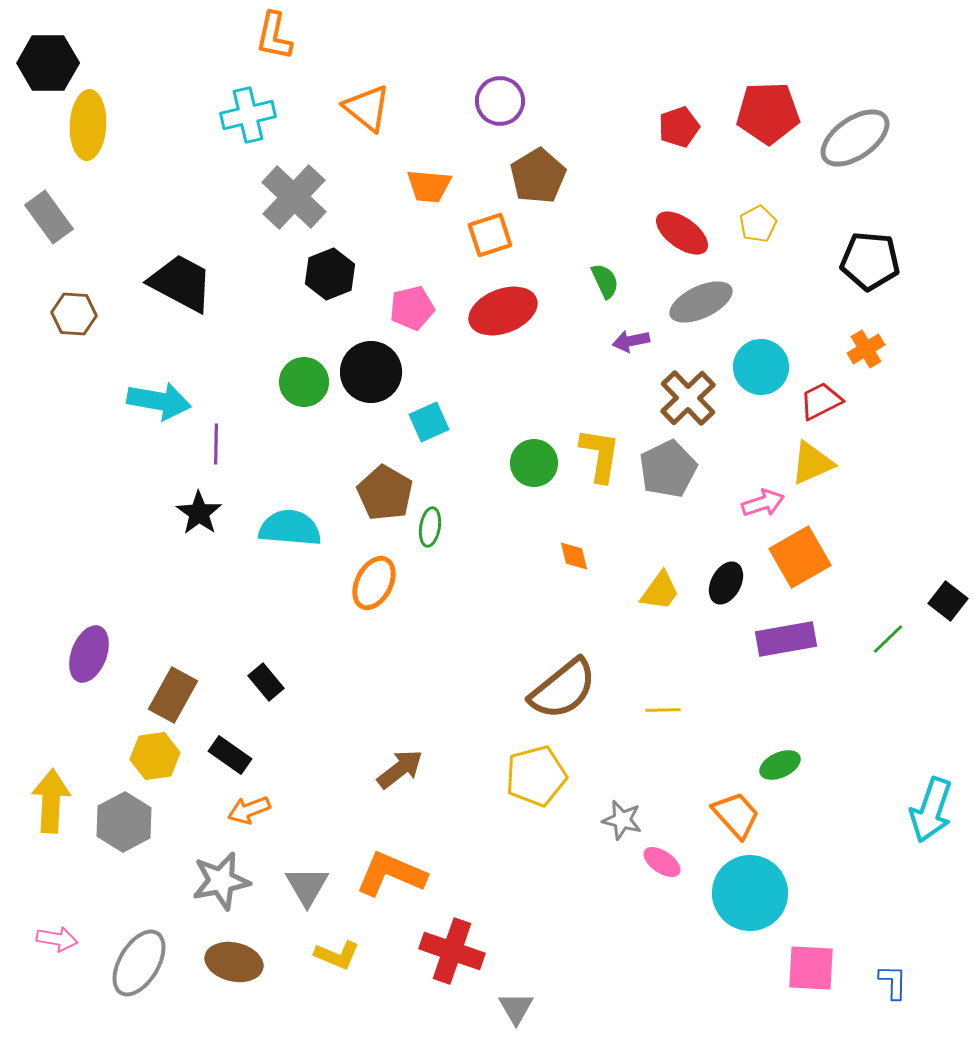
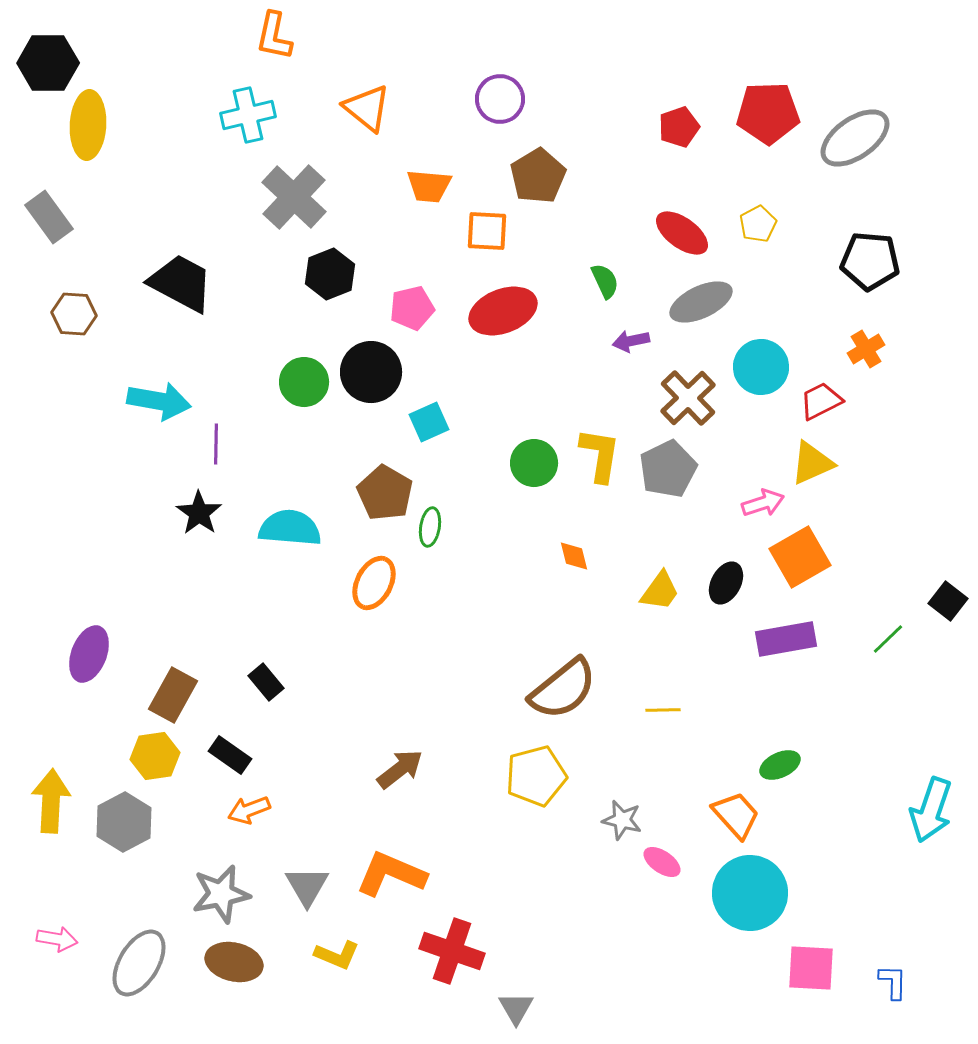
purple circle at (500, 101): moved 2 px up
orange square at (490, 235): moved 3 px left, 4 px up; rotated 21 degrees clockwise
gray star at (221, 881): moved 13 px down
